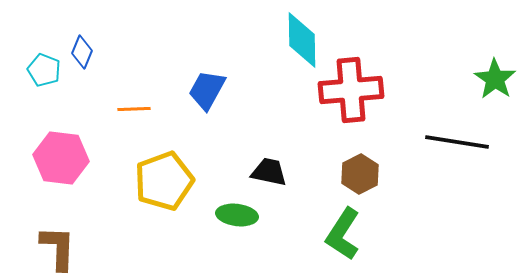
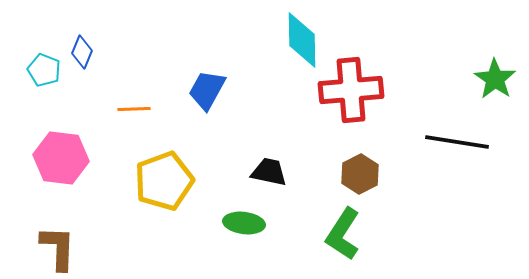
green ellipse: moved 7 px right, 8 px down
